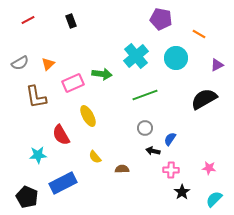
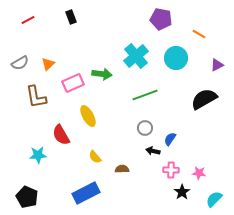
black rectangle: moved 4 px up
pink star: moved 10 px left, 5 px down
blue rectangle: moved 23 px right, 10 px down
